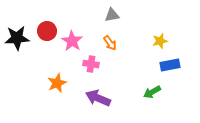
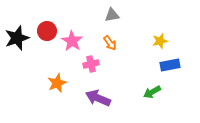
black star: rotated 15 degrees counterclockwise
pink cross: rotated 21 degrees counterclockwise
